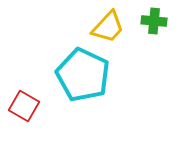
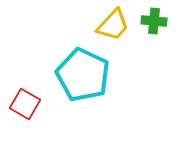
yellow trapezoid: moved 5 px right, 2 px up
red square: moved 1 px right, 2 px up
